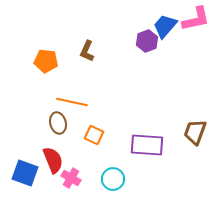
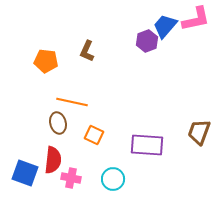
brown trapezoid: moved 4 px right
red semicircle: rotated 28 degrees clockwise
pink cross: rotated 18 degrees counterclockwise
